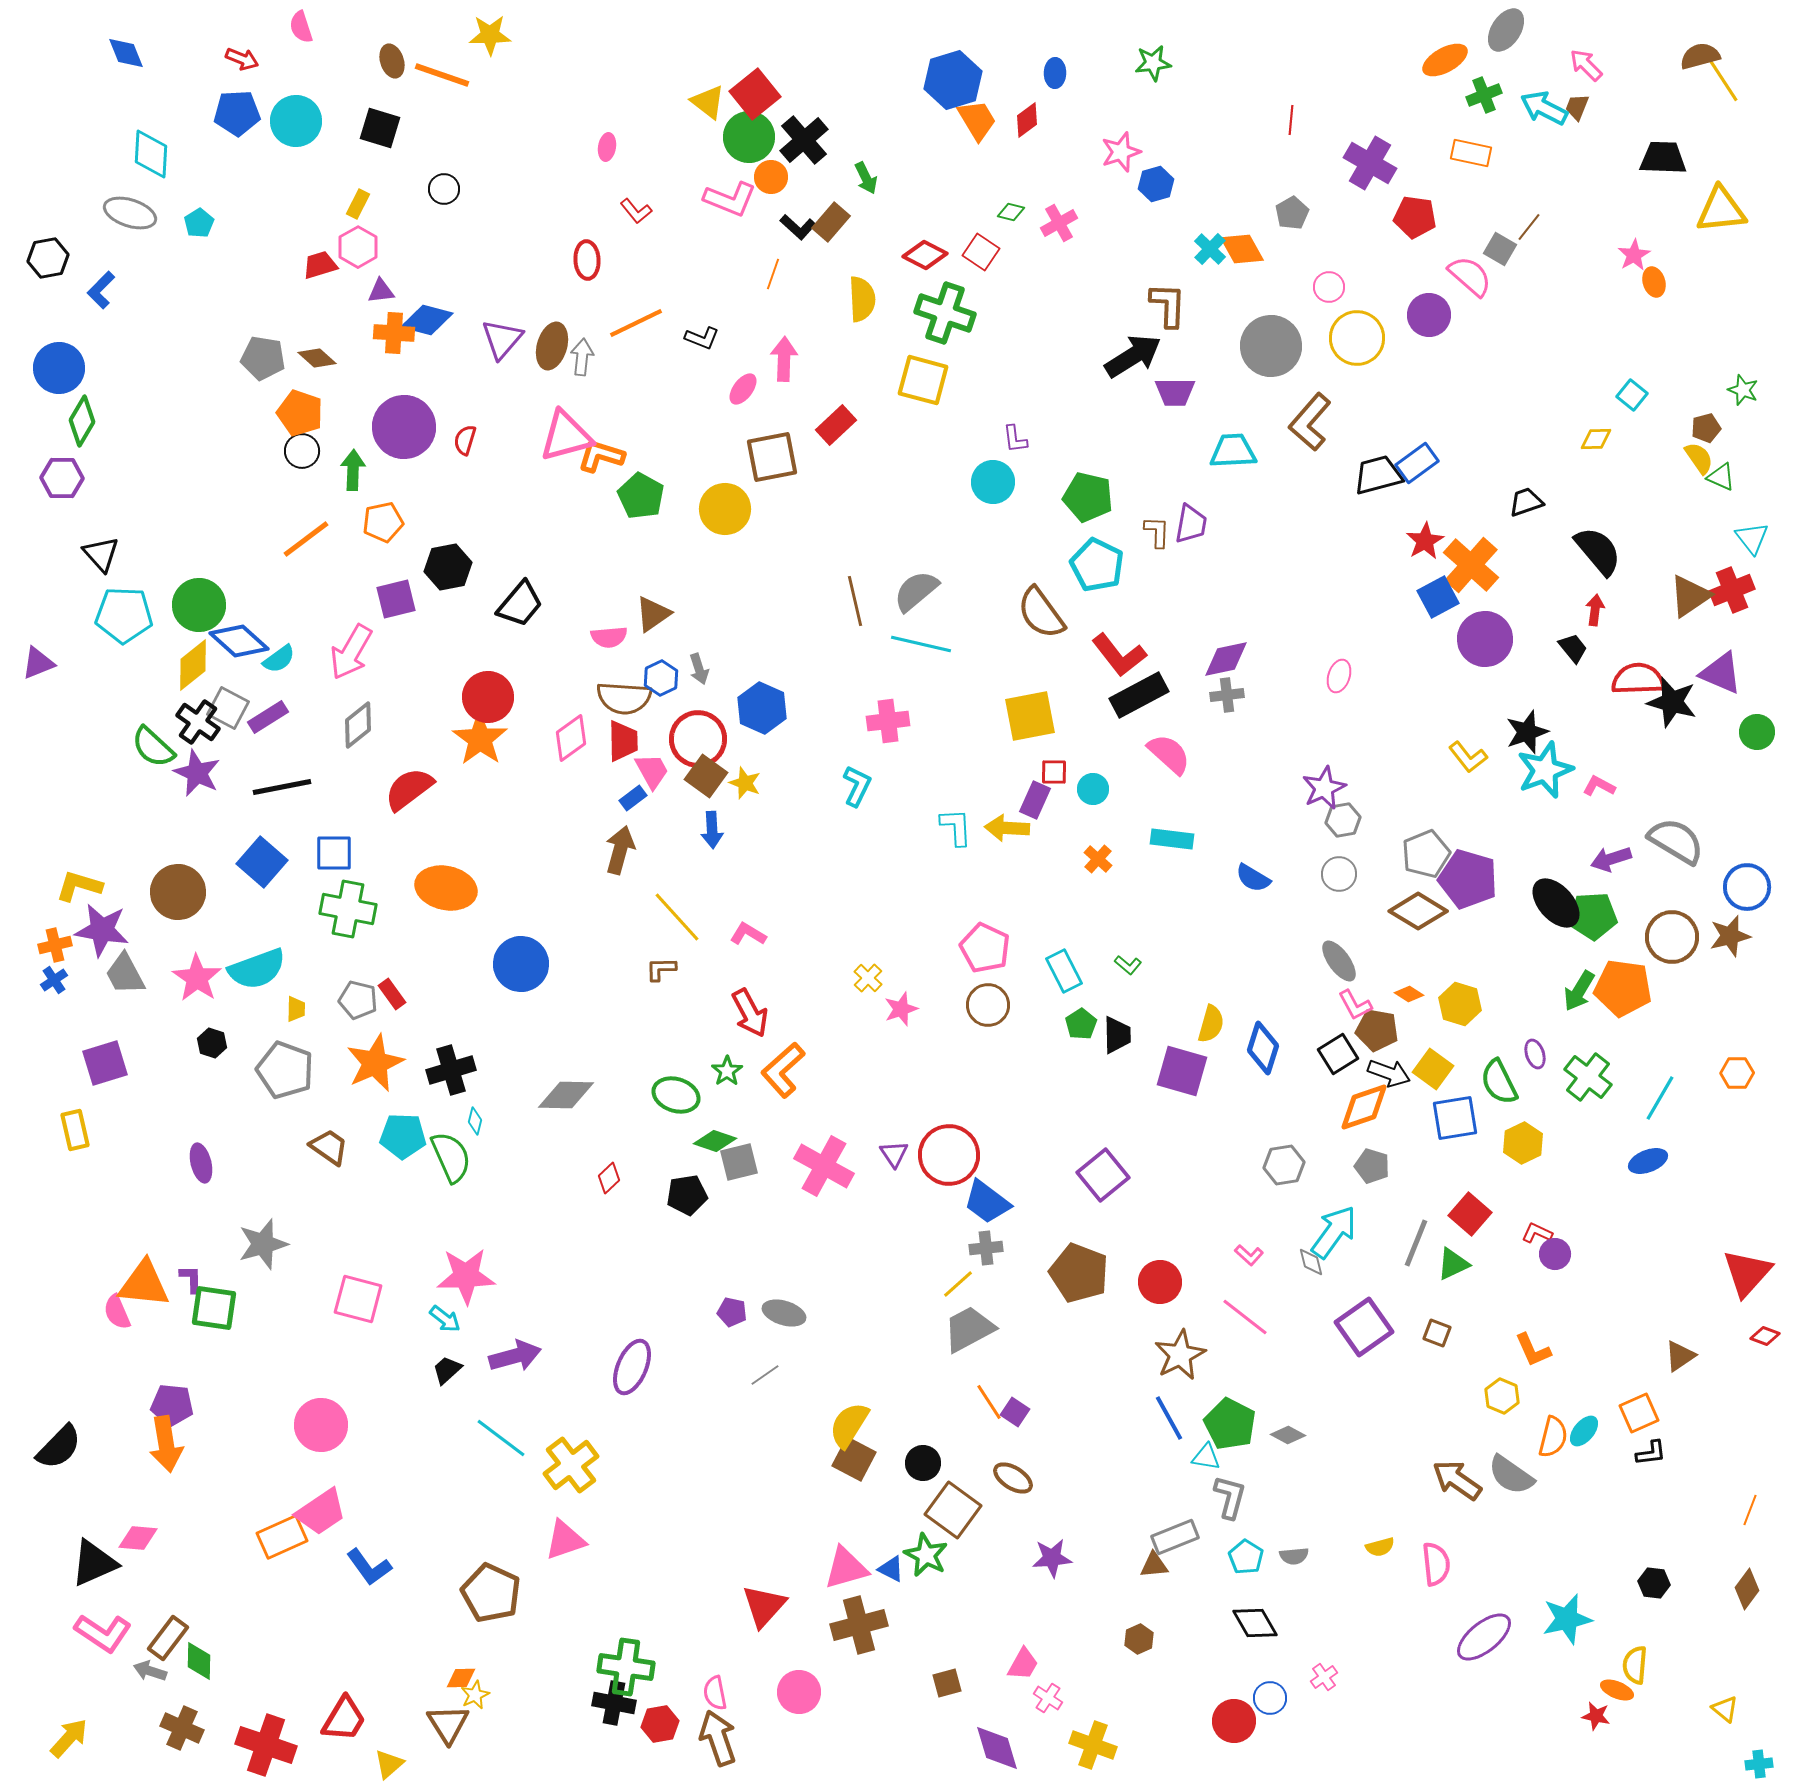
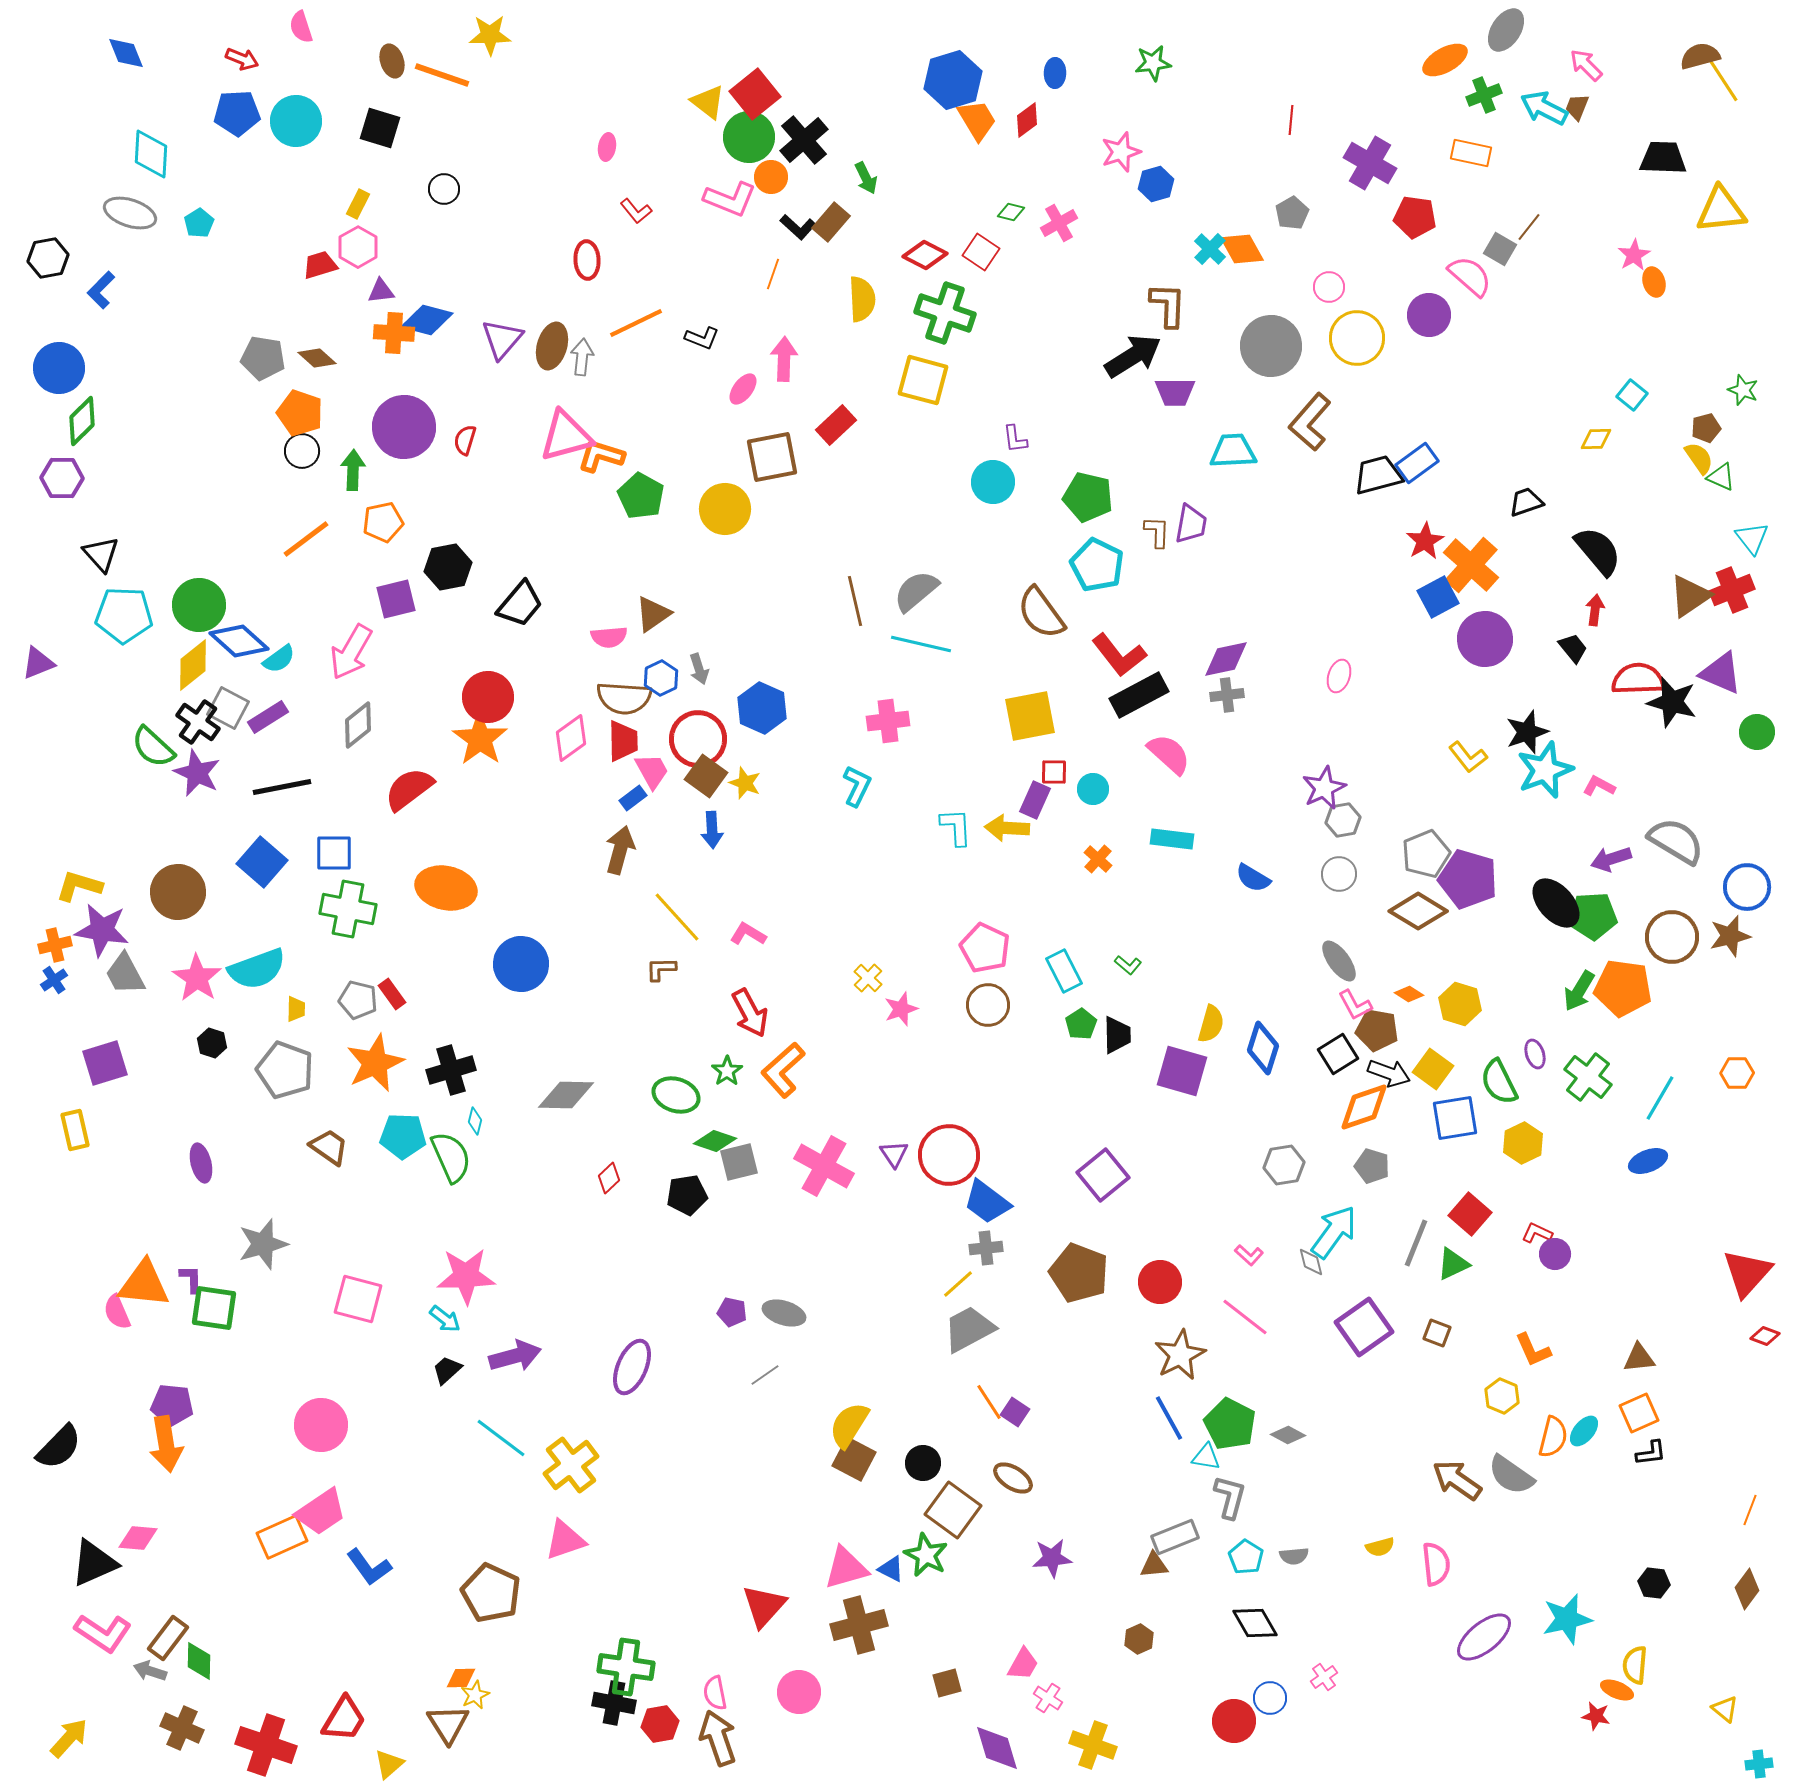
green diamond at (82, 421): rotated 15 degrees clockwise
brown triangle at (1680, 1356): moved 41 px left, 2 px down; rotated 28 degrees clockwise
